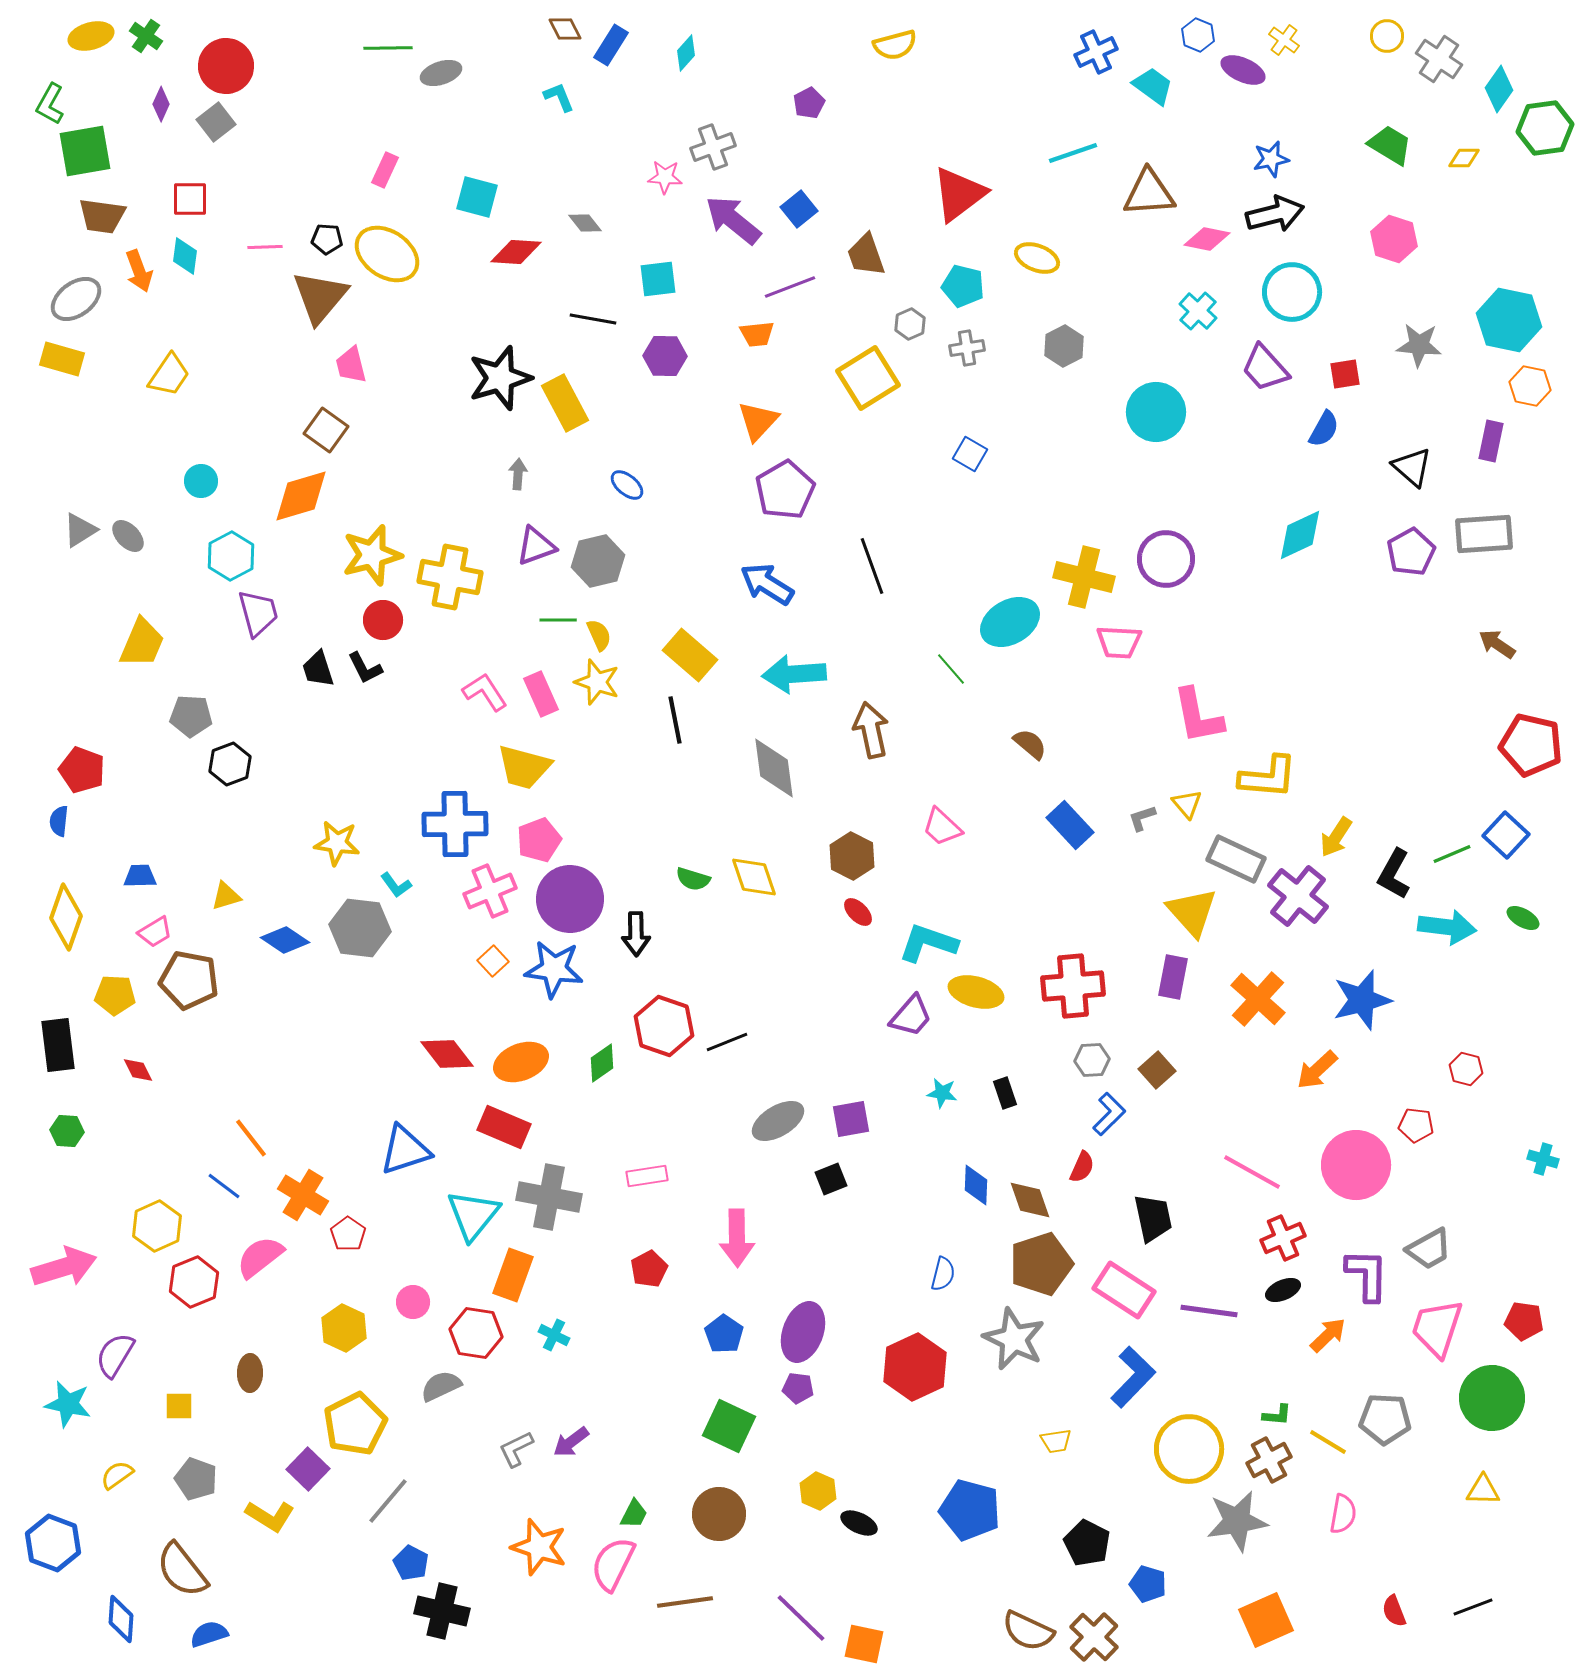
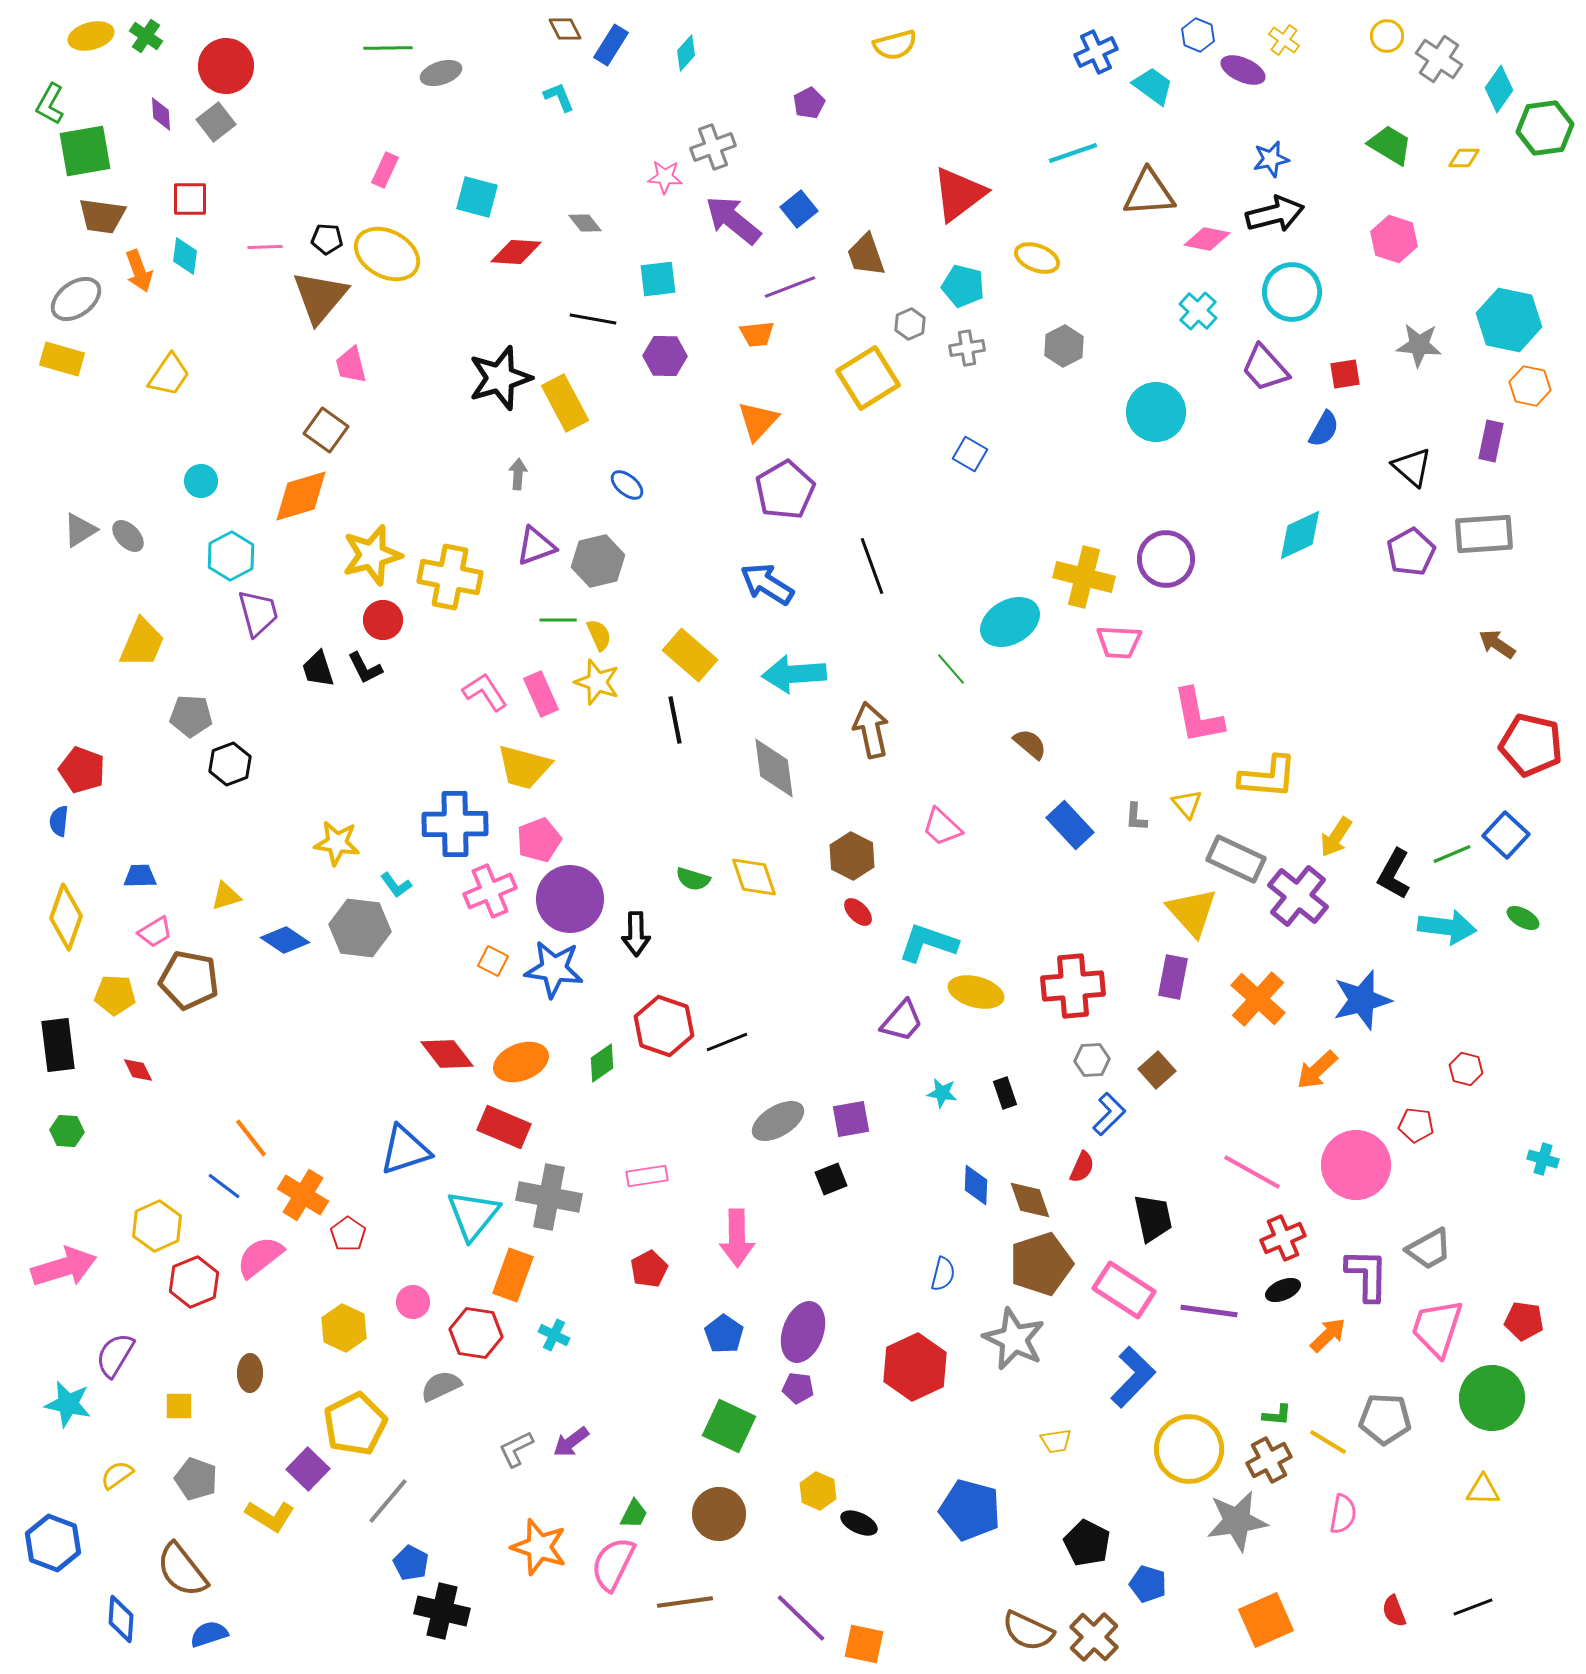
purple diamond at (161, 104): moved 10 px down; rotated 28 degrees counterclockwise
yellow ellipse at (387, 254): rotated 6 degrees counterclockwise
gray L-shape at (1142, 818): moved 6 px left, 1 px up; rotated 68 degrees counterclockwise
orange square at (493, 961): rotated 20 degrees counterclockwise
purple trapezoid at (911, 1016): moved 9 px left, 5 px down
